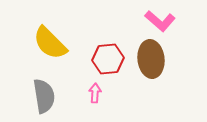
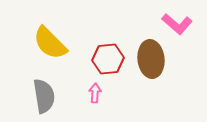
pink L-shape: moved 17 px right, 3 px down
